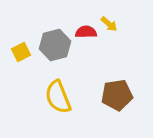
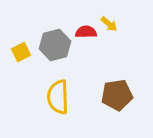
yellow semicircle: rotated 20 degrees clockwise
